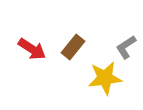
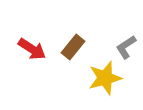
yellow star: rotated 8 degrees counterclockwise
